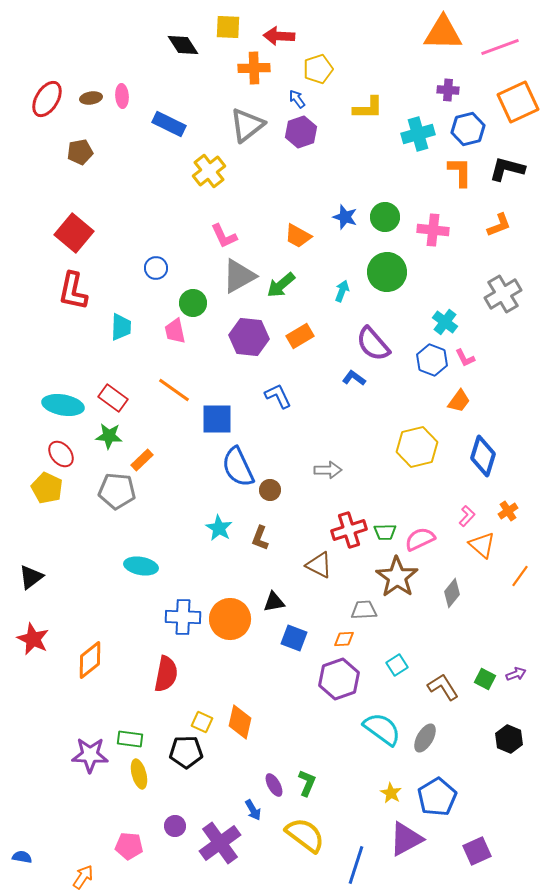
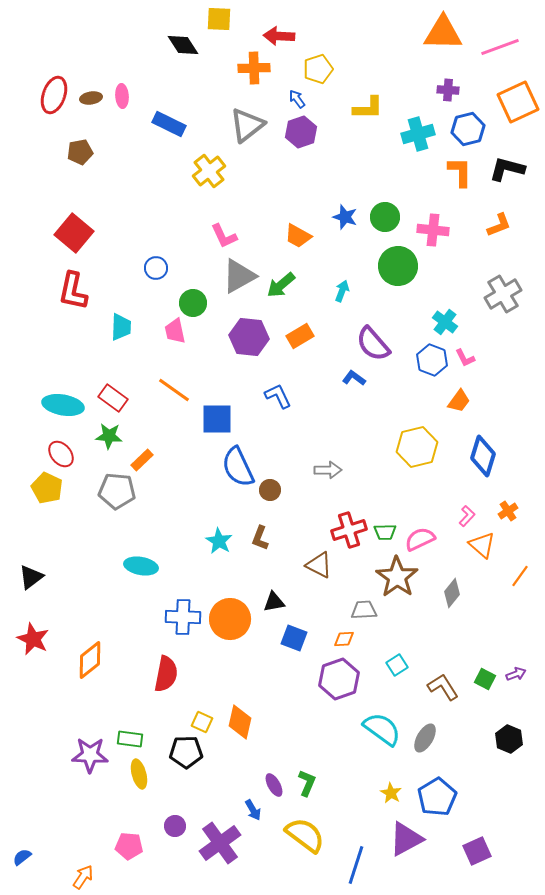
yellow square at (228, 27): moved 9 px left, 8 px up
red ellipse at (47, 99): moved 7 px right, 4 px up; rotated 12 degrees counterclockwise
green circle at (387, 272): moved 11 px right, 6 px up
cyan star at (219, 528): moved 13 px down
blue semicircle at (22, 857): rotated 48 degrees counterclockwise
